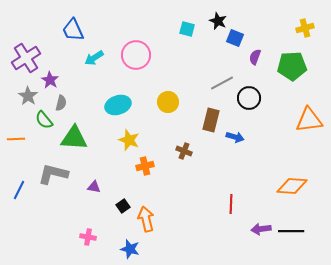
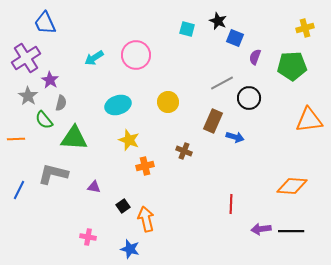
blue trapezoid: moved 28 px left, 7 px up
brown rectangle: moved 2 px right, 1 px down; rotated 10 degrees clockwise
